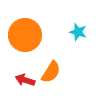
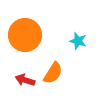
cyan star: moved 9 px down
orange semicircle: moved 2 px right, 1 px down
